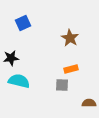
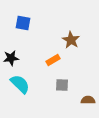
blue square: rotated 35 degrees clockwise
brown star: moved 1 px right, 2 px down
orange rectangle: moved 18 px left, 9 px up; rotated 16 degrees counterclockwise
cyan semicircle: moved 1 px right, 3 px down; rotated 30 degrees clockwise
brown semicircle: moved 1 px left, 3 px up
